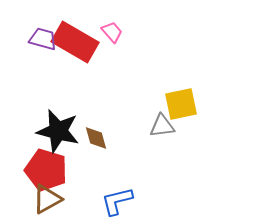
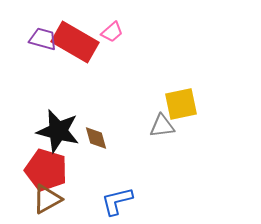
pink trapezoid: rotated 90 degrees clockwise
